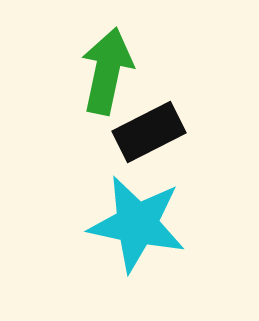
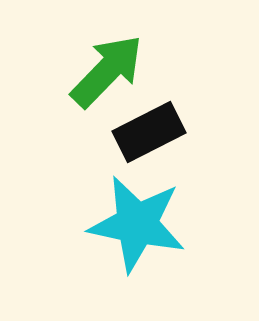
green arrow: rotated 32 degrees clockwise
